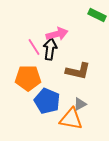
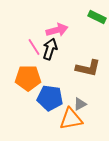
green rectangle: moved 2 px down
pink arrow: moved 4 px up
black arrow: rotated 10 degrees clockwise
brown L-shape: moved 10 px right, 3 px up
blue pentagon: moved 3 px right, 3 px up; rotated 15 degrees counterclockwise
orange triangle: rotated 20 degrees counterclockwise
